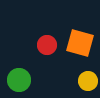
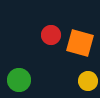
red circle: moved 4 px right, 10 px up
